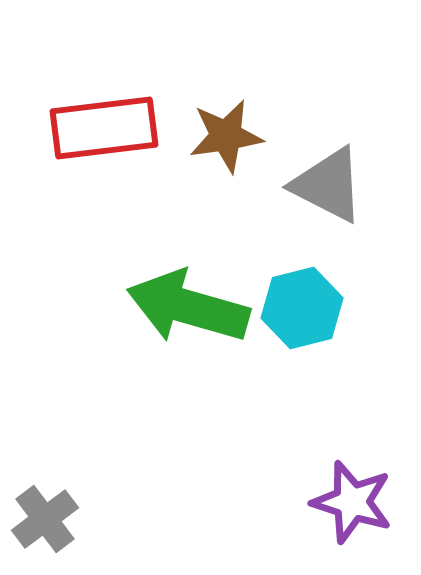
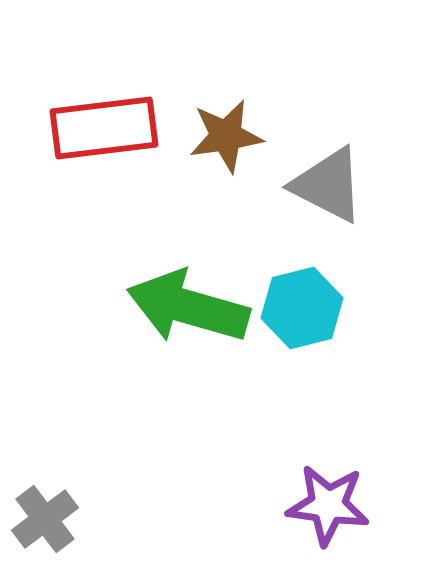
purple star: moved 24 px left, 3 px down; rotated 10 degrees counterclockwise
